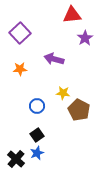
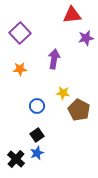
purple star: moved 1 px right; rotated 21 degrees clockwise
purple arrow: rotated 84 degrees clockwise
